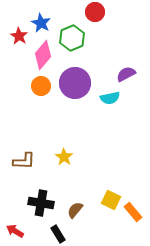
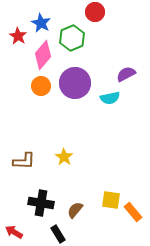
red star: moved 1 px left
yellow square: rotated 18 degrees counterclockwise
red arrow: moved 1 px left, 1 px down
